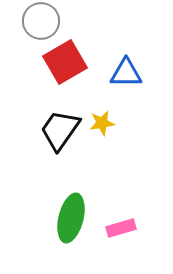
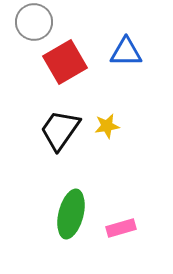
gray circle: moved 7 px left, 1 px down
blue triangle: moved 21 px up
yellow star: moved 5 px right, 3 px down
green ellipse: moved 4 px up
